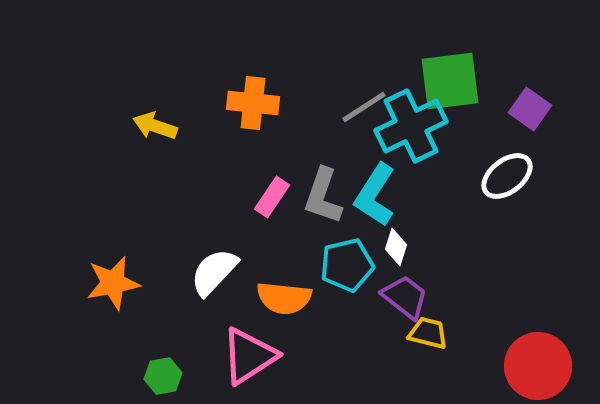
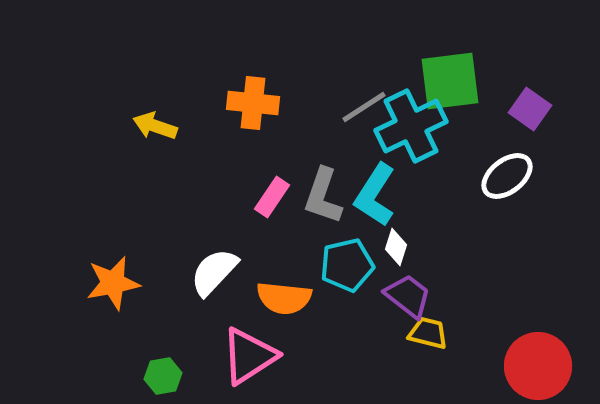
purple trapezoid: moved 3 px right, 1 px up
